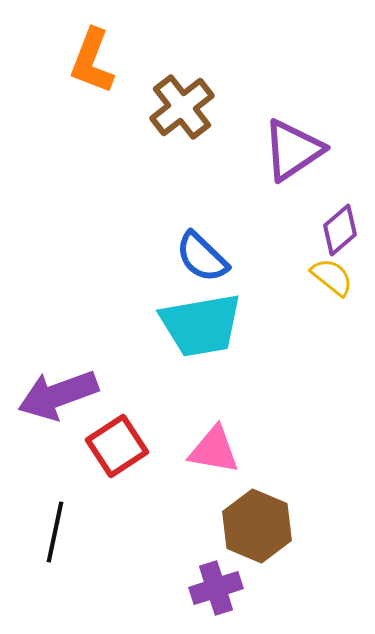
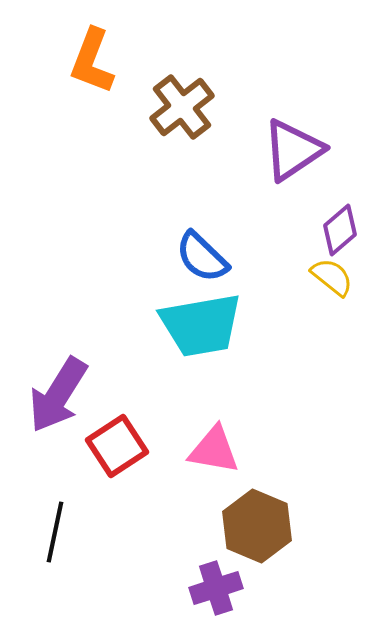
purple arrow: rotated 38 degrees counterclockwise
